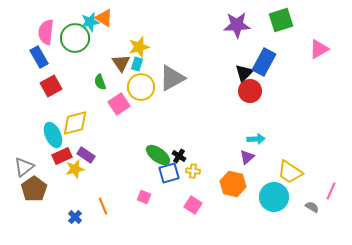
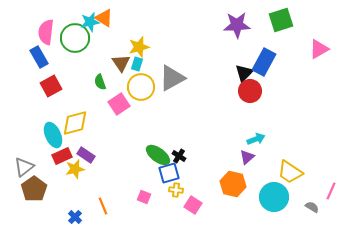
cyan arrow at (256, 139): rotated 18 degrees counterclockwise
yellow cross at (193, 171): moved 17 px left, 19 px down
